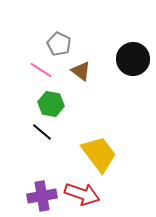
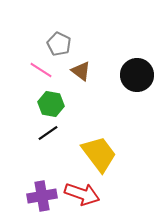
black circle: moved 4 px right, 16 px down
black line: moved 6 px right, 1 px down; rotated 75 degrees counterclockwise
